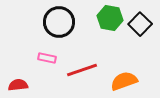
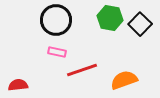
black circle: moved 3 px left, 2 px up
pink rectangle: moved 10 px right, 6 px up
orange semicircle: moved 1 px up
